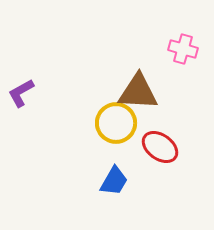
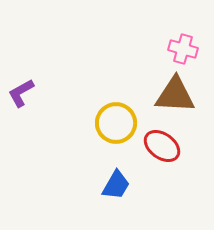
brown triangle: moved 37 px right, 3 px down
red ellipse: moved 2 px right, 1 px up
blue trapezoid: moved 2 px right, 4 px down
